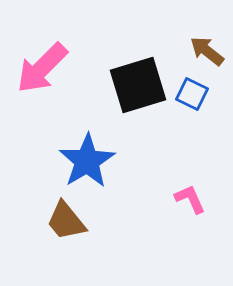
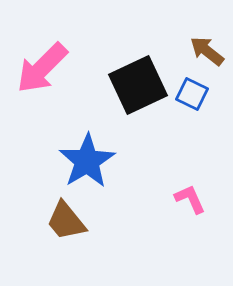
black square: rotated 8 degrees counterclockwise
